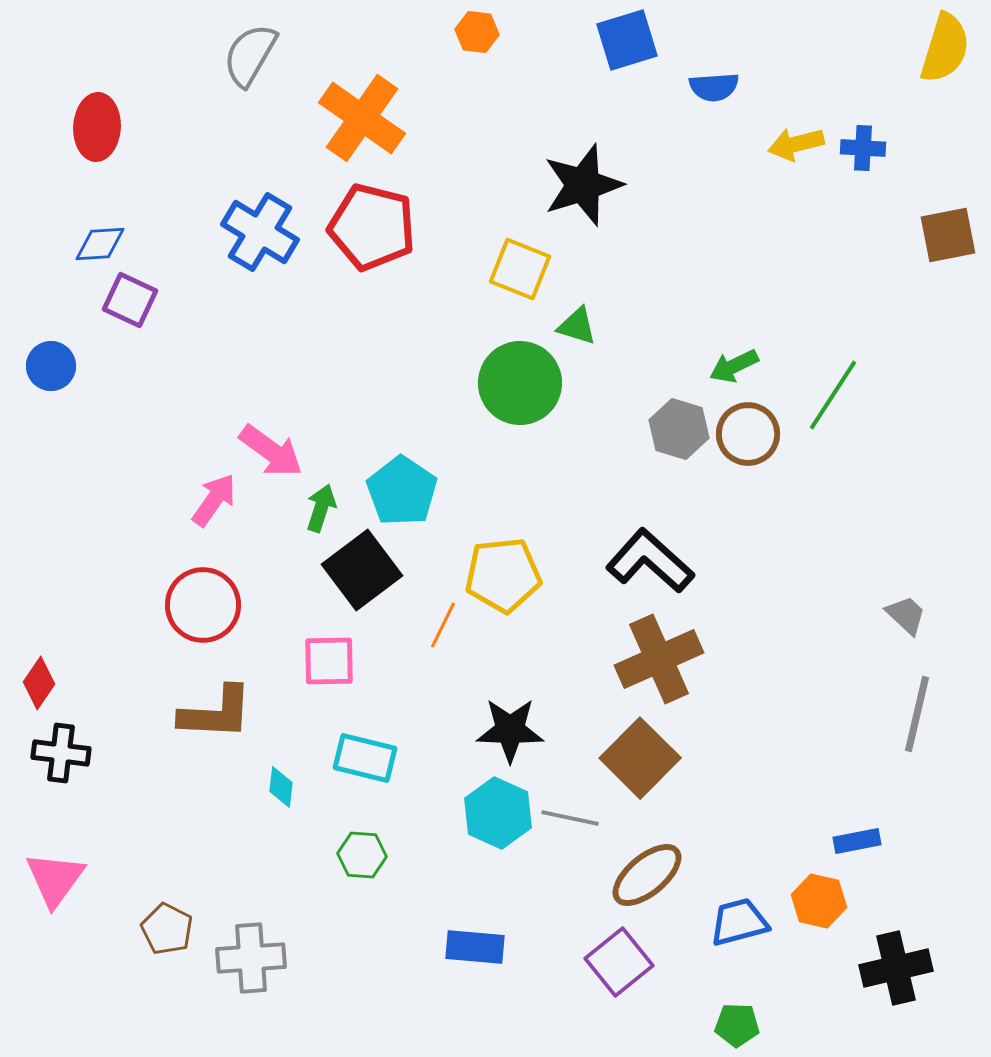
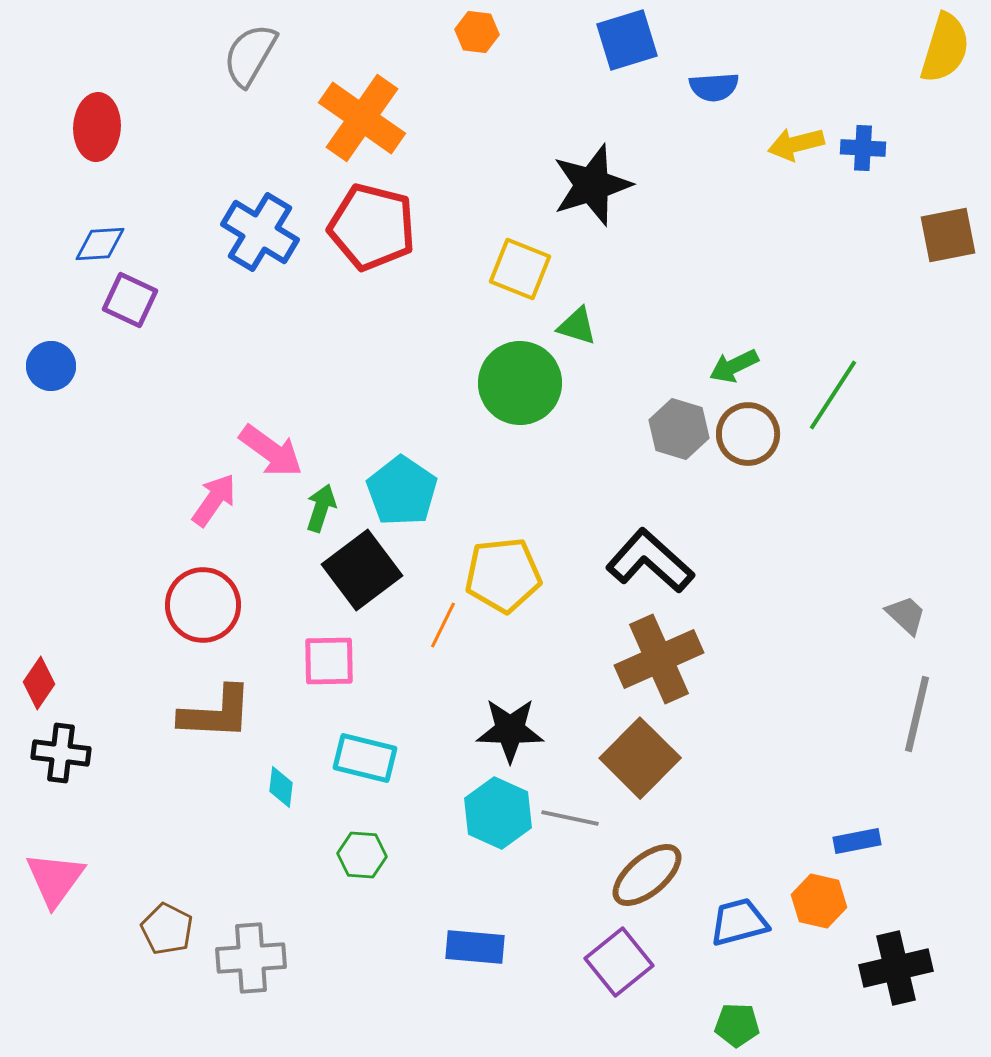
black star at (583, 185): moved 9 px right
